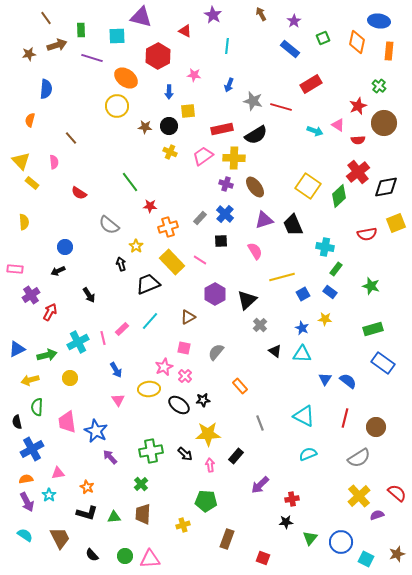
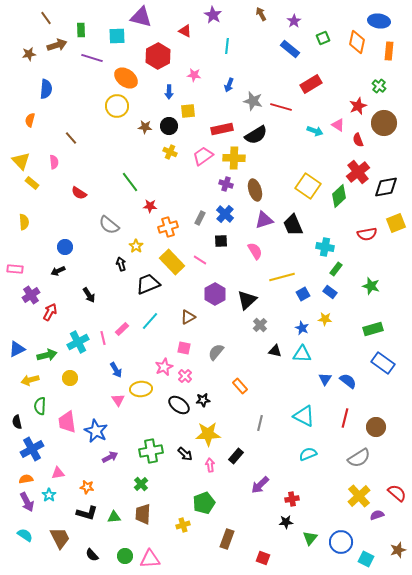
red semicircle at (358, 140): rotated 72 degrees clockwise
brown ellipse at (255, 187): moved 3 px down; rotated 20 degrees clockwise
gray rectangle at (200, 218): rotated 16 degrees counterclockwise
black triangle at (275, 351): rotated 24 degrees counterclockwise
yellow ellipse at (149, 389): moved 8 px left
green semicircle at (37, 407): moved 3 px right, 1 px up
gray line at (260, 423): rotated 35 degrees clockwise
purple arrow at (110, 457): rotated 105 degrees clockwise
orange star at (87, 487): rotated 16 degrees counterclockwise
green pentagon at (206, 501): moved 2 px left, 2 px down; rotated 25 degrees counterclockwise
brown star at (397, 554): moved 1 px right, 4 px up
